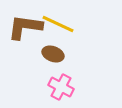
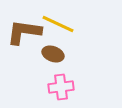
brown L-shape: moved 1 px left, 5 px down
pink cross: rotated 35 degrees counterclockwise
